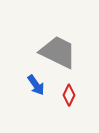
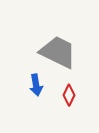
blue arrow: rotated 25 degrees clockwise
